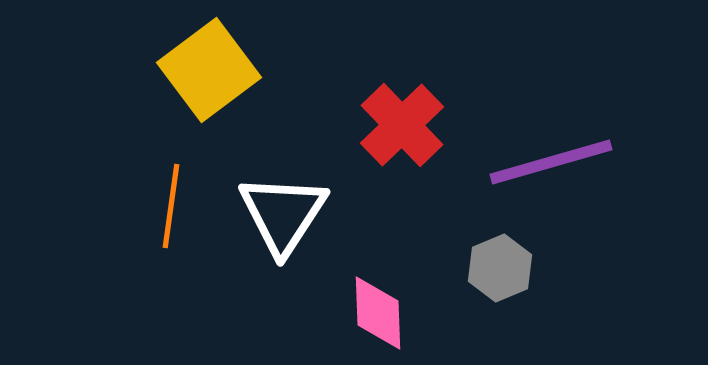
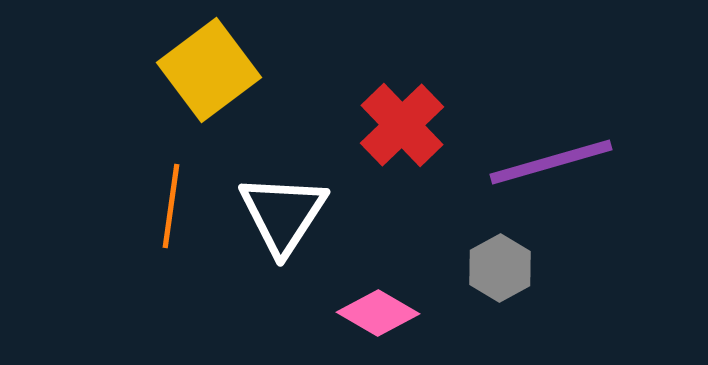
gray hexagon: rotated 6 degrees counterclockwise
pink diamond: rotated 58 degrees counterclockwise
